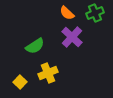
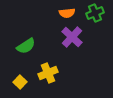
orange semicircle: rotated 49 degrees counterclockwise
green semicircle: moved 9 px left
